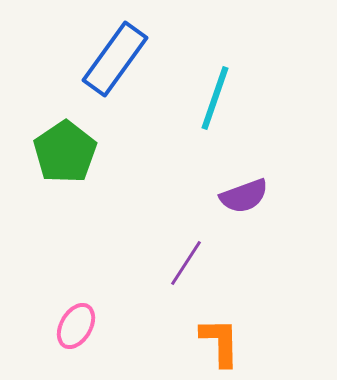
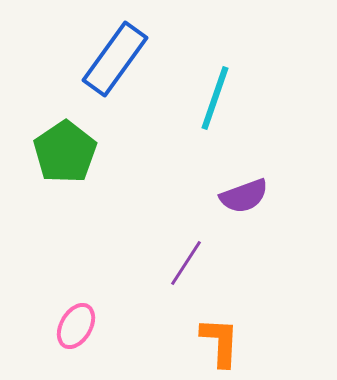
orange L-shape: rotated 4 degrees clockwise
